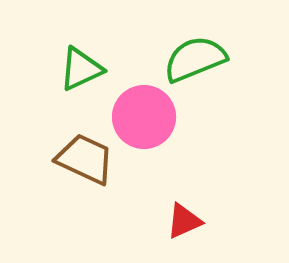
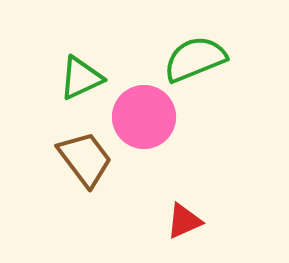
green triangle: moved 9 px down
brown trapezoid: rotated 28 degrees clockwise
